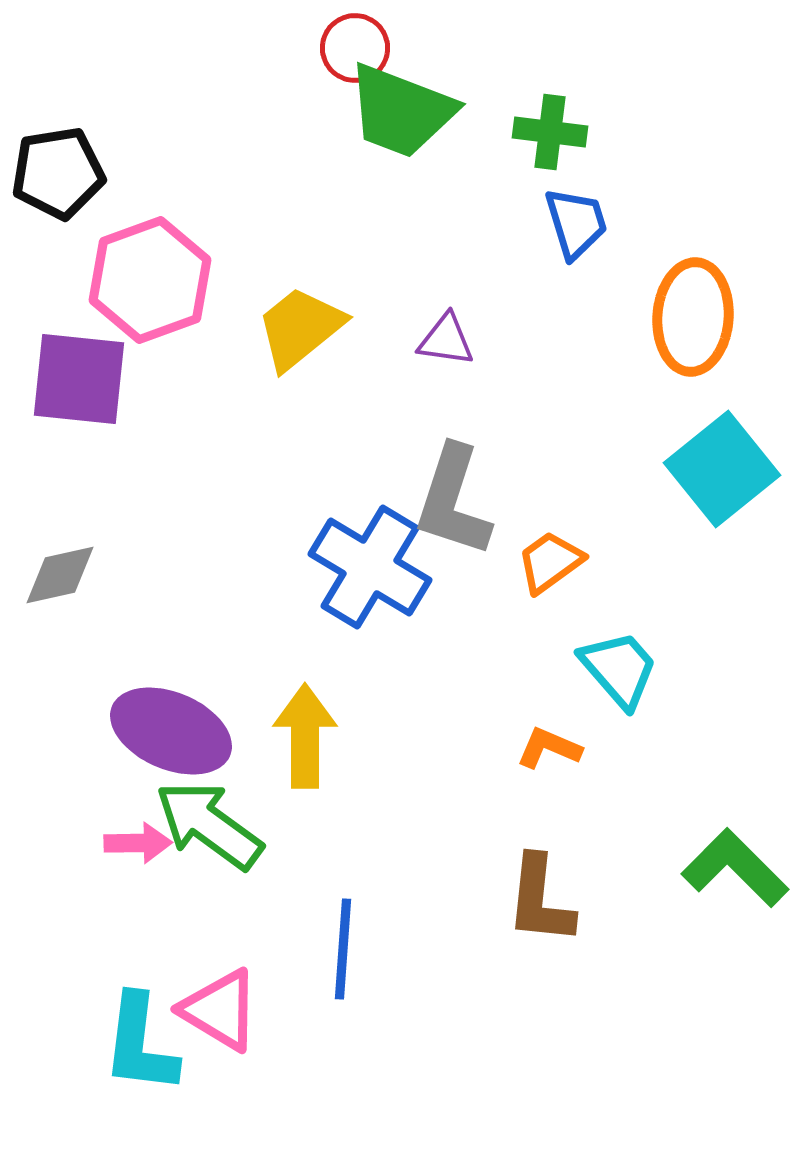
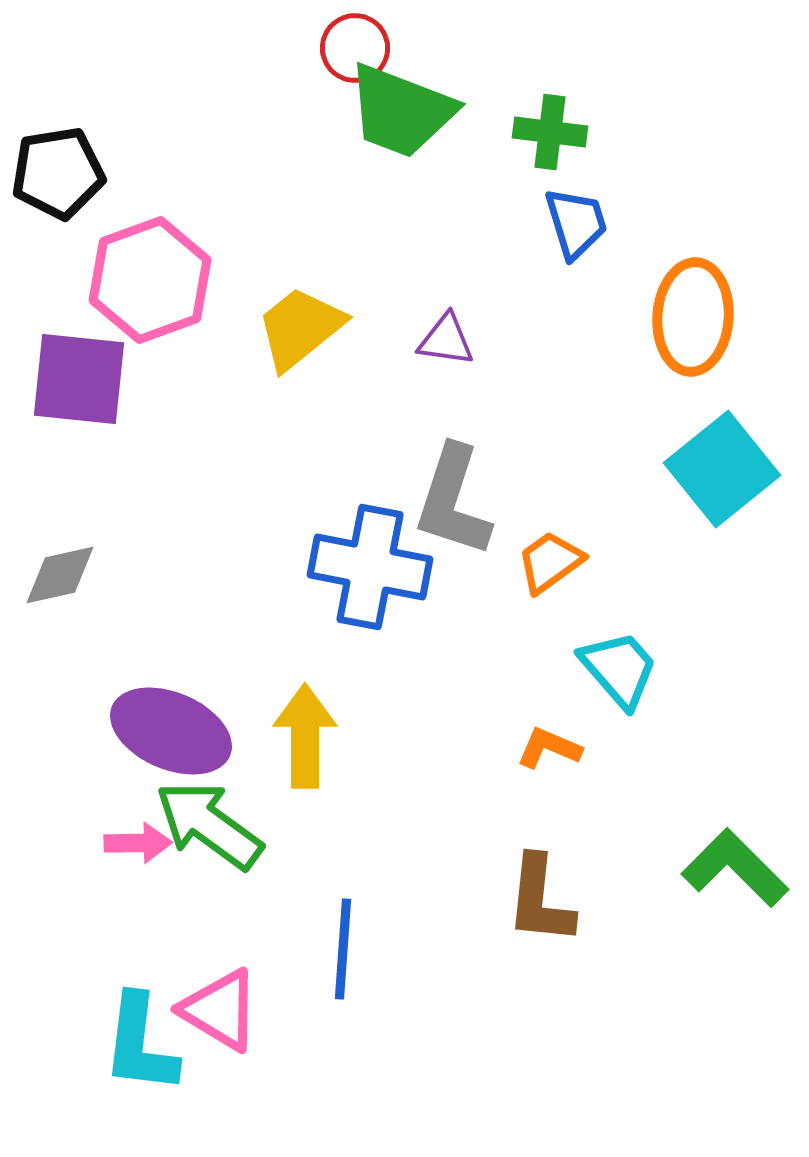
blue cross: rotated 20 degrees counterclockwise
